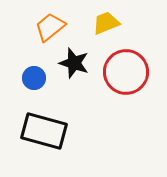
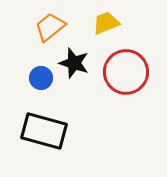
blue circle: moved 7 px right
